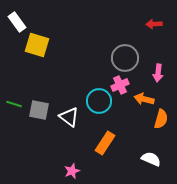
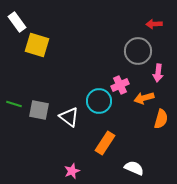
gray circle: moved 13 px right, 7 px up
orange arrow: moved 1 px up; rotated 30 degrees counterclockwise
white semicircle: moved 17 px left, 9 px down
